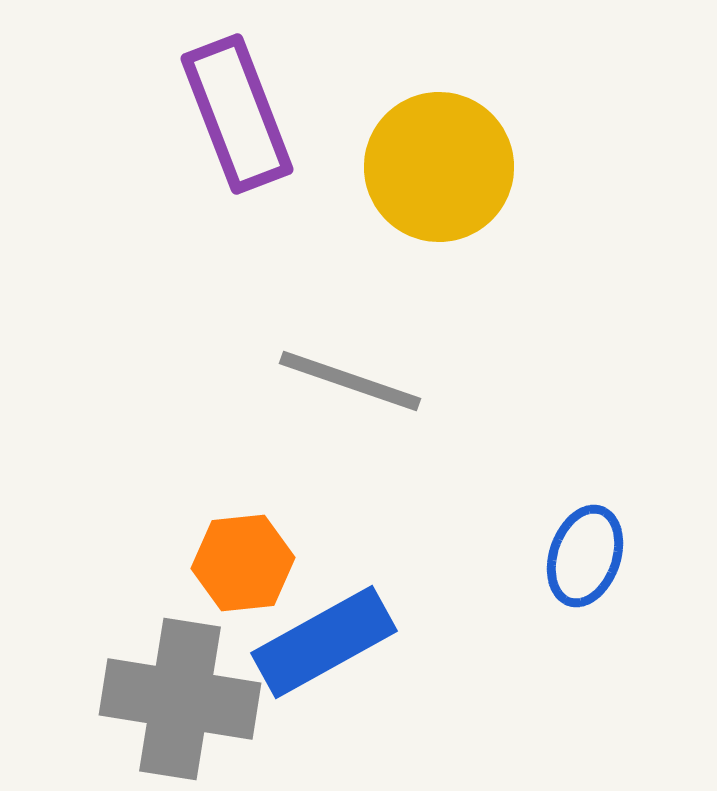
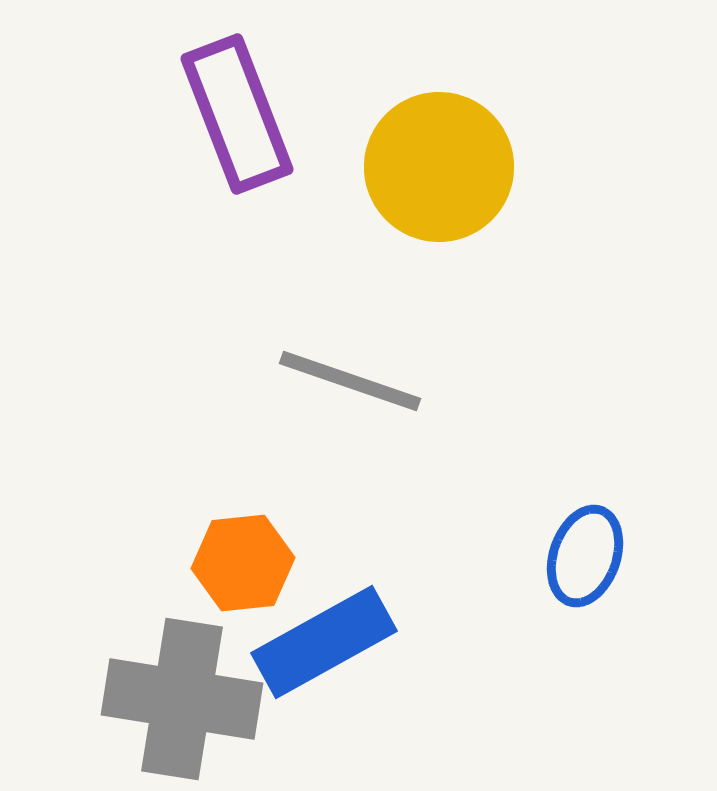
gray cross: moved 2 px right
